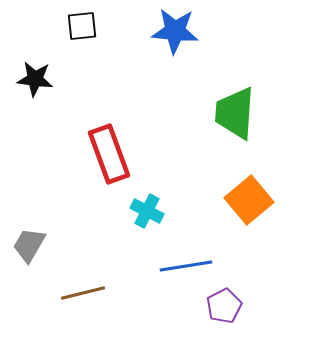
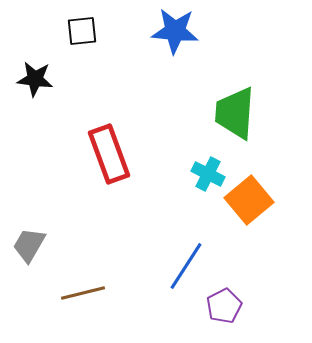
black square: moved 5 px down
cyan cross: moved 61 px right, 37 px up
blue line: rotated 48 degrees counterclockwise
